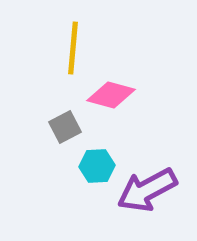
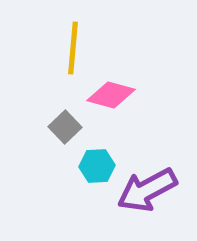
gray square: rotated 16 degrees counterclockwise
